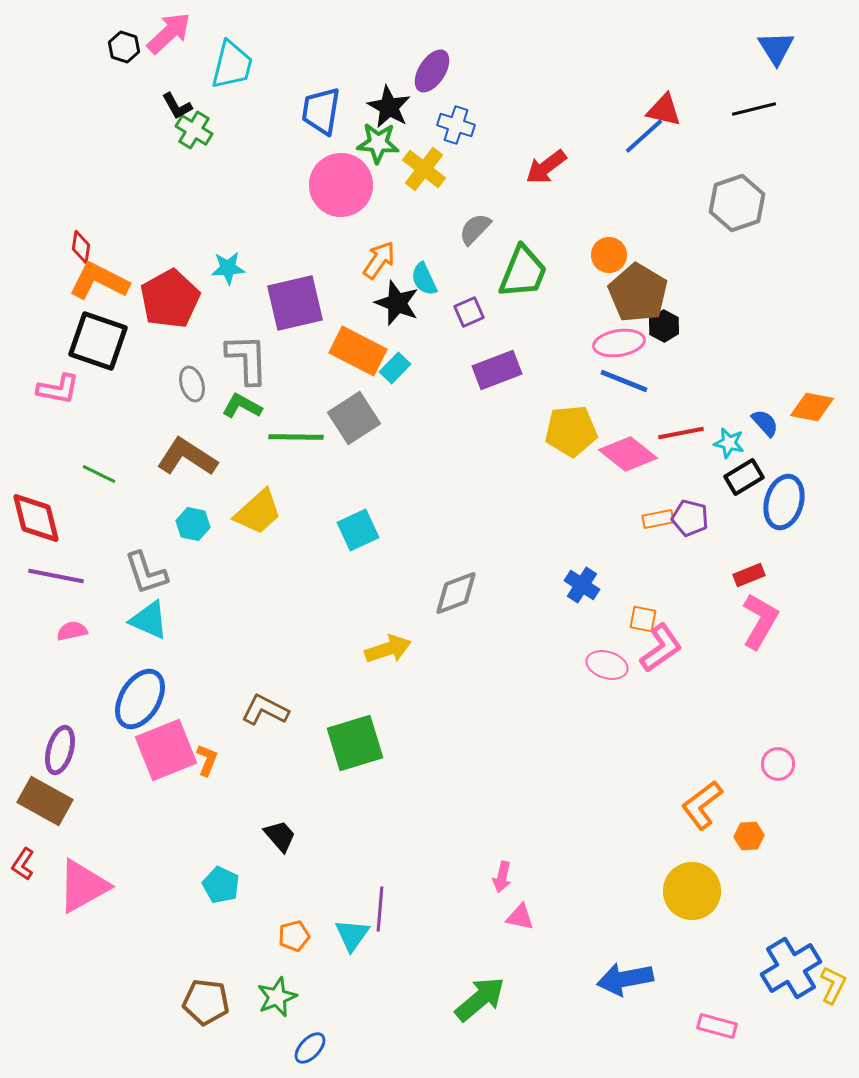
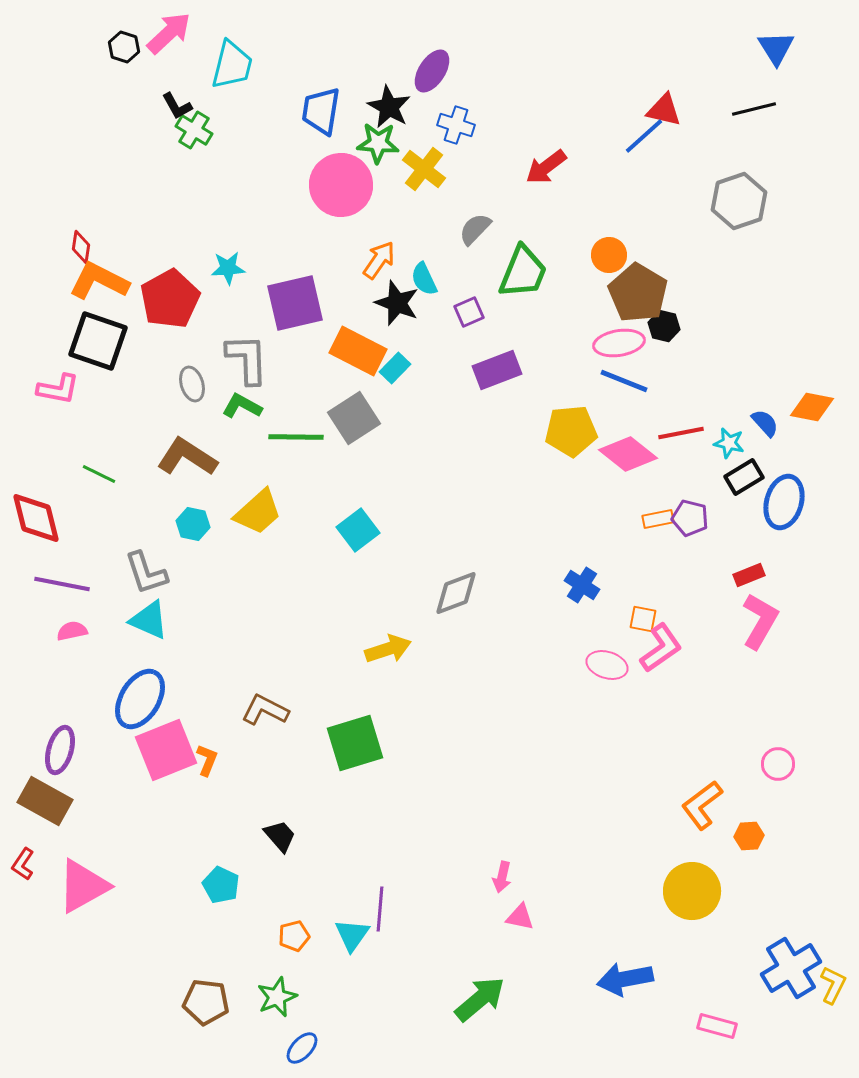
gray hexagon at (737, 203): moved 2 px right, 2 px up
black hexagon at (664, 326): rotated 16 degrees counterclockwise
cyan square at (358, 530): rotated 12 degrees counterclockwise
purple line at (56, 576): moved 6 px right, 8 px down
blue ellipse at (310, 1048): moved 8 px left
